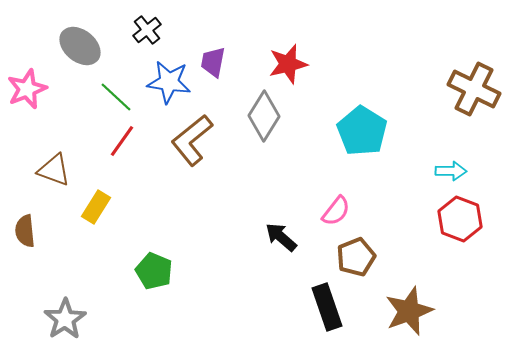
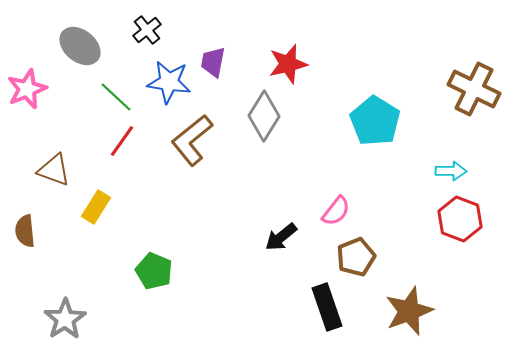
cyan pentagon: moved 13 px right, 10 px up
black arrow: rotated 80 degrees counterclockwise
